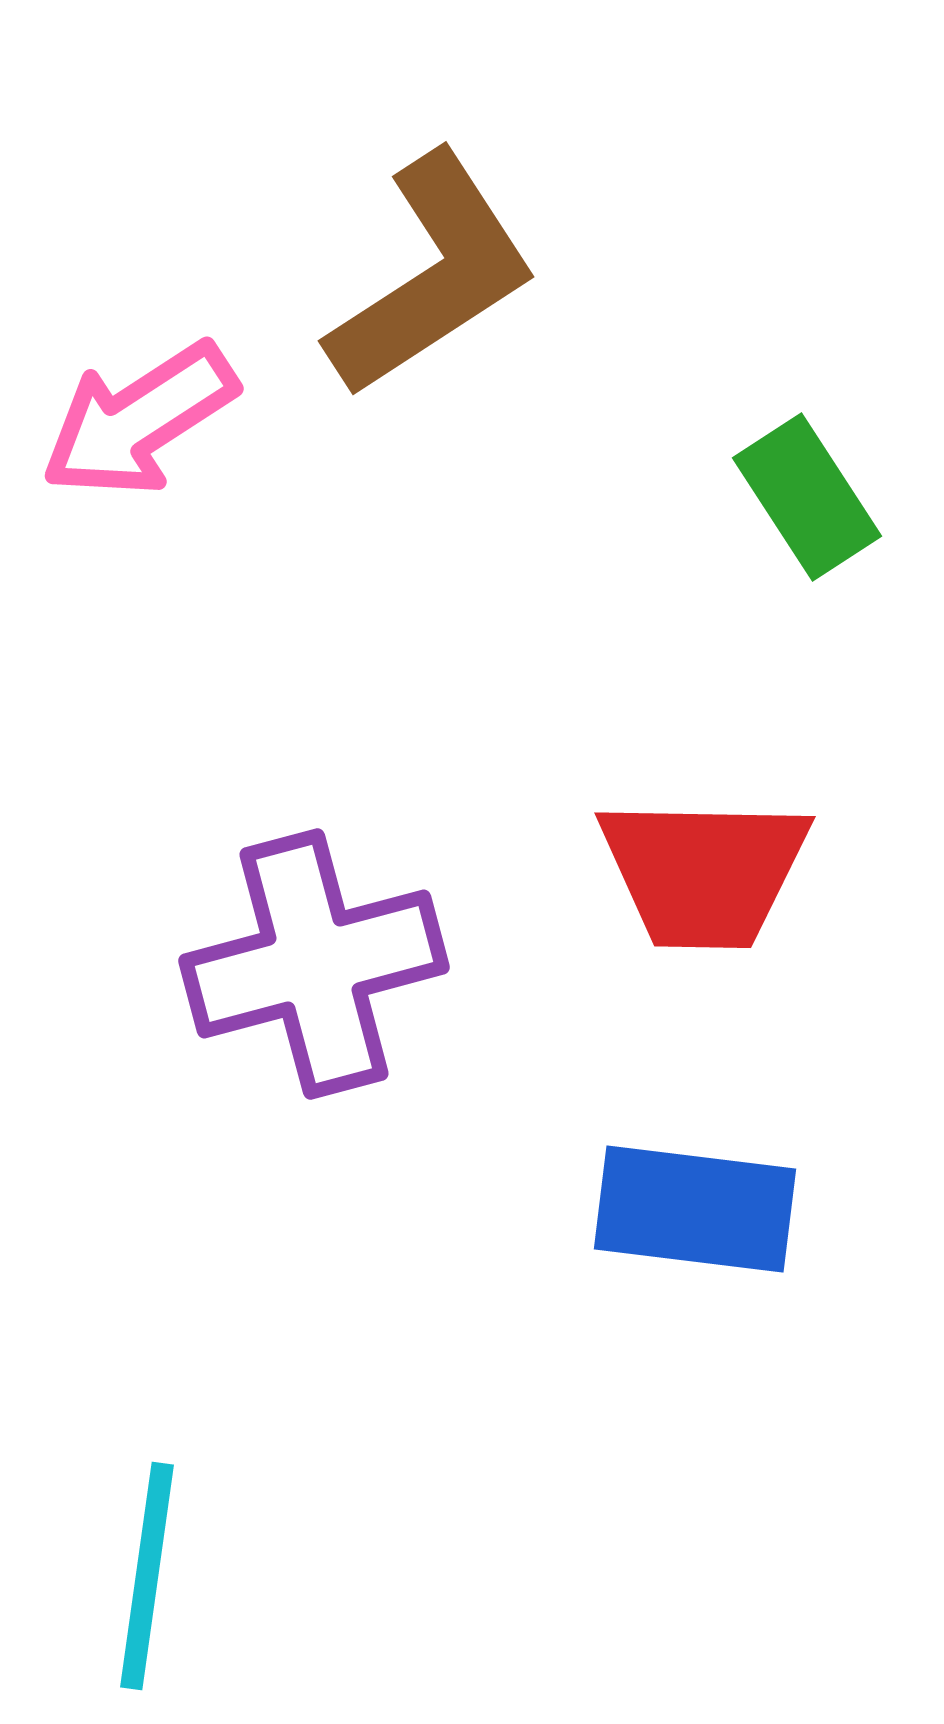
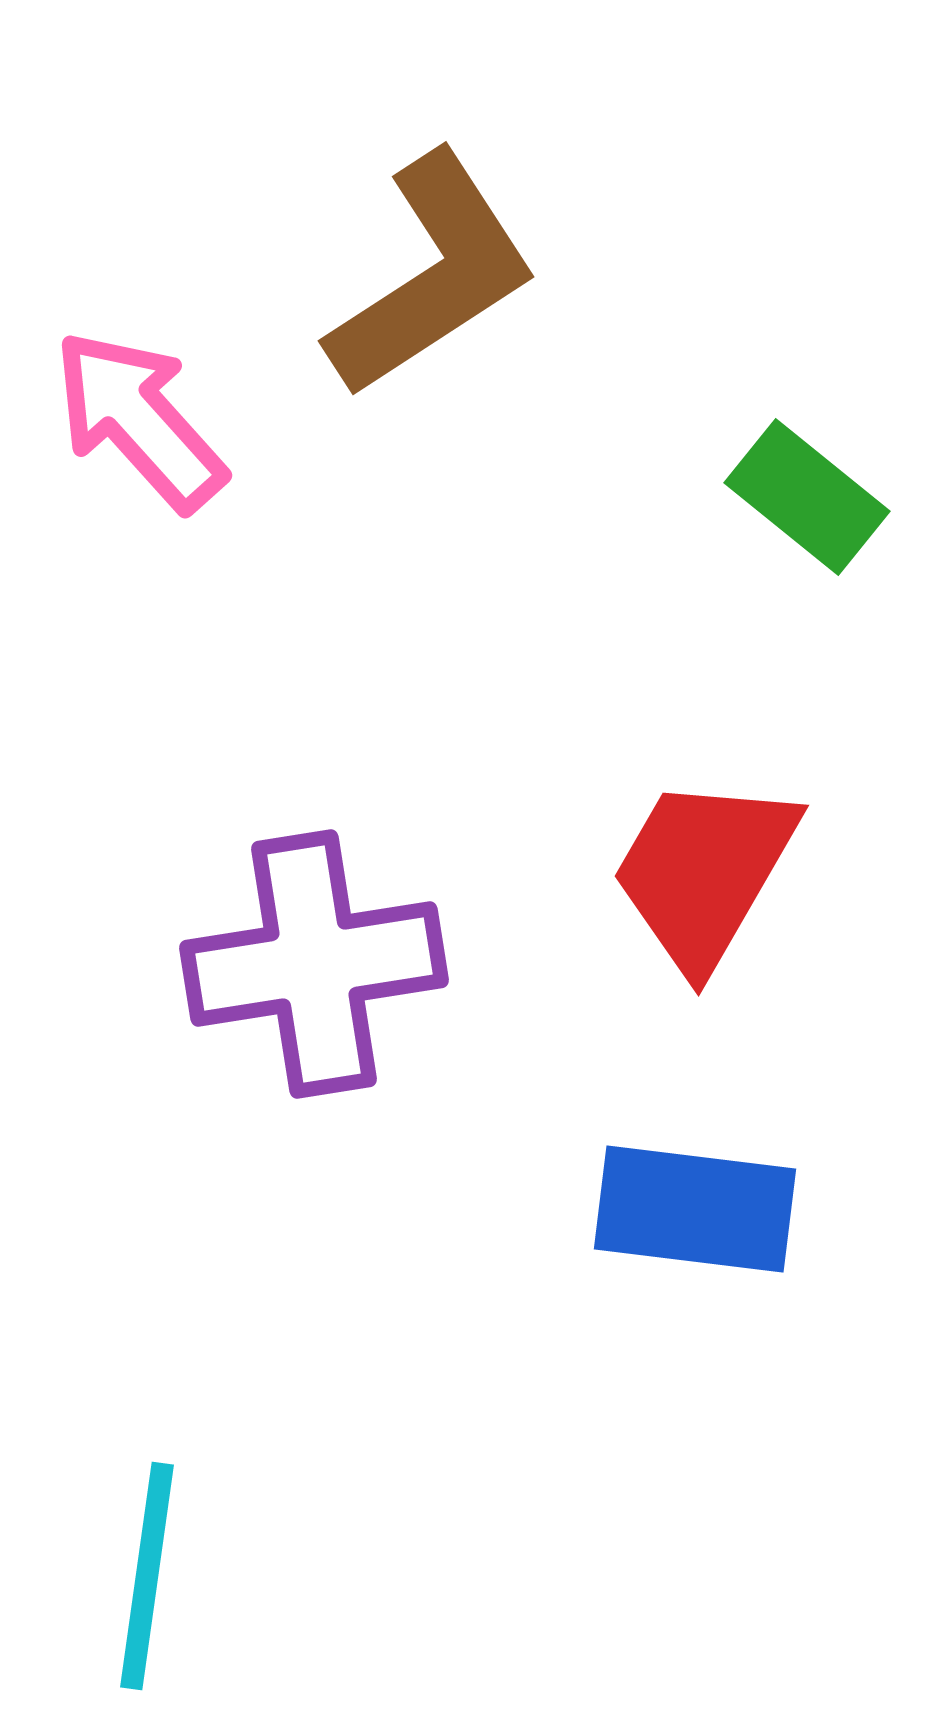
pink arrow: rotated 81 degrees clockwise
green rectangle: rotated 18 degrees counterclockwise
red trapezoid: rotated 119 degrees clockwise
purple cross: rotated 6 degrees clockwise
